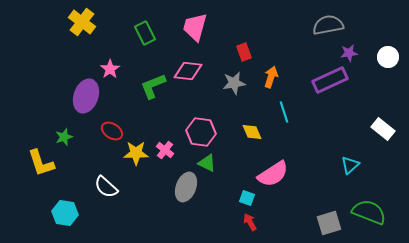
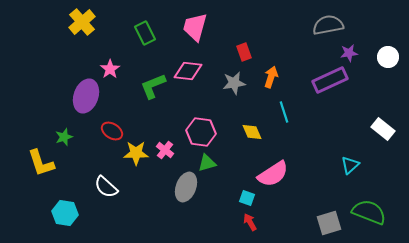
yellow cross: rotated 12 degrees clockwise
green triangle: rotated 42 degrees counterclockwise
